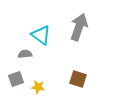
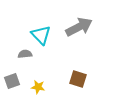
gray arrow: rotated 44 degrees clockwise
cyan triangle: rotated 10 degrees clockwise
gray square: moved 4 px left, 2 px down
